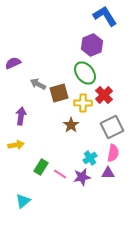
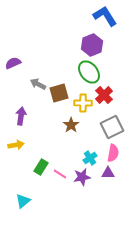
green ellipse: moved 4 px right, 1 px up
